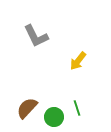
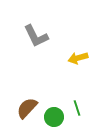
yellow arrow: moved 3 px up; rotated 36 degrees clockwise
